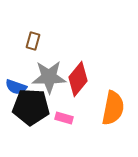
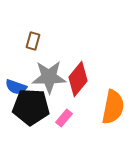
orange semicircle: moved 1 px up
pink rectangle: rotated 66 degrees counterclockwise
